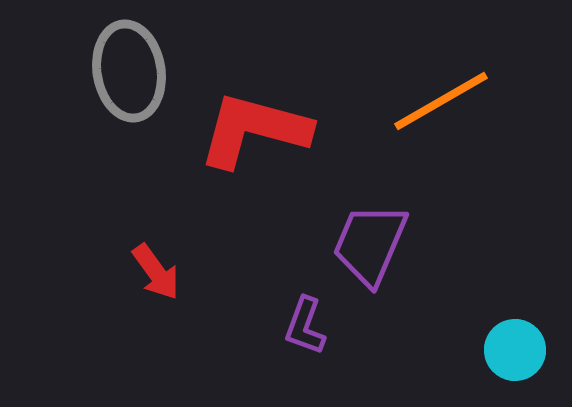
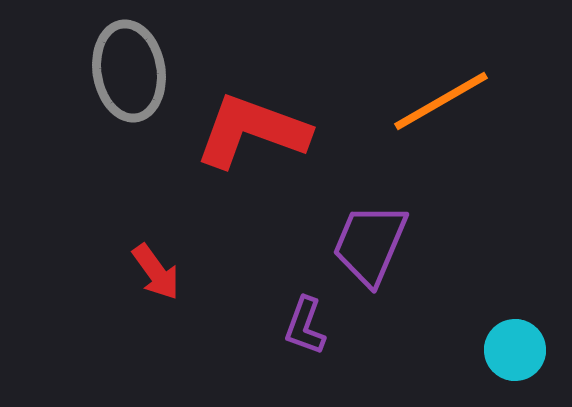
red L-shape: moved 2 px left, 1 px down; rotated 5 degrees clockwise
